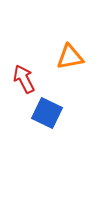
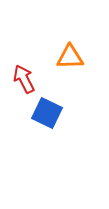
orange triangle: rotated 8 degrees clockwise
